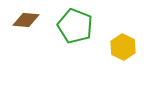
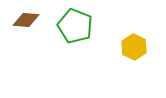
yellow hexagon: moved 11 px right
